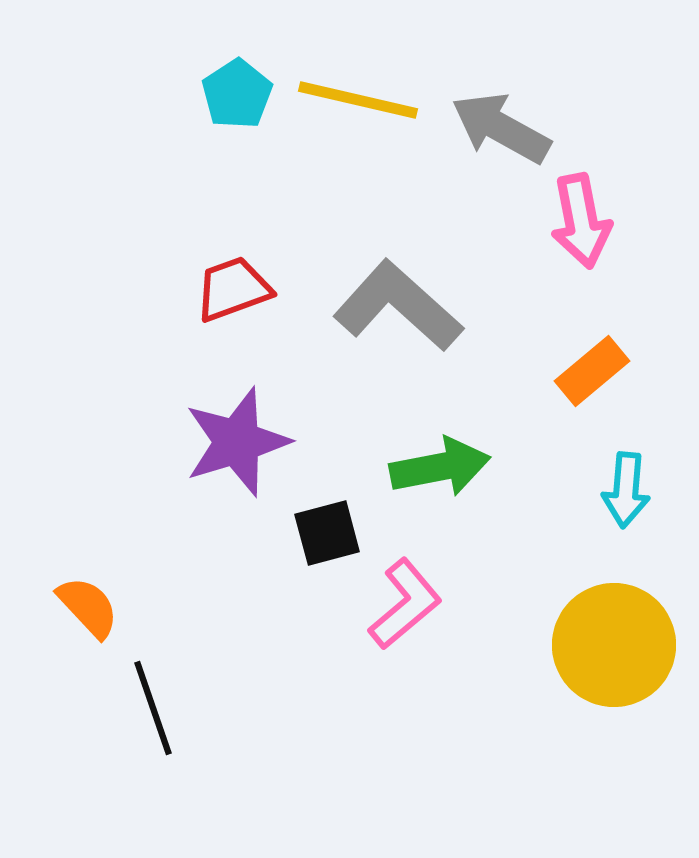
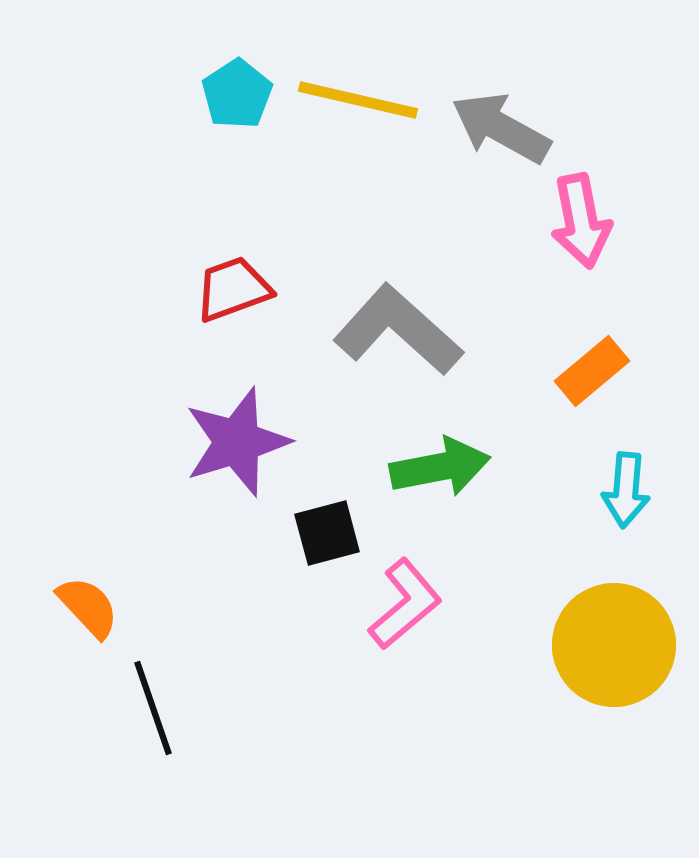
gray L-shape: moved 24 px down
